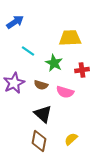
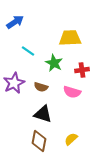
brown semicircle: moved 2 px down
pink semicircle: moved 7 px right
black triangle: rotated 24 degrees counterclockwise
